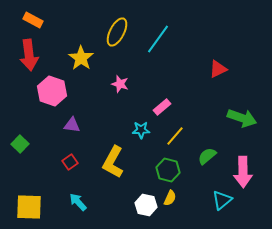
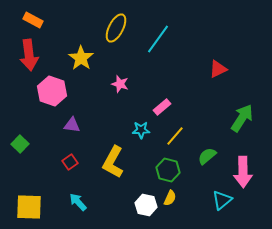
yellow ellipse: moved 1 px left, 4 px up
green arrow: rotated 76 degrees counterclockwise
